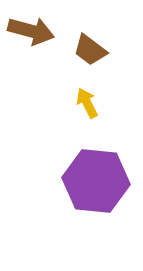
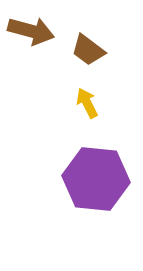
brown trapezoid: moved 2 px left
purple hexagon: moved 2 px up
